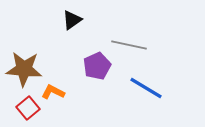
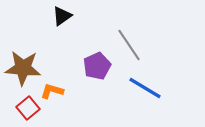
black triangle: moved 10 px left, 4 px up
gray line: rotated 44 degrees clockwise
brown star: moved 1 px left, 1 px up
blue line: moved 1 px left
orange L-shape: moved 1 px left, 1 px up; rotated 10 degrees counterclockwise
